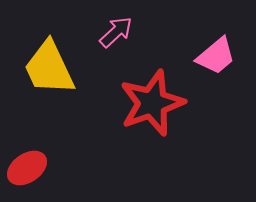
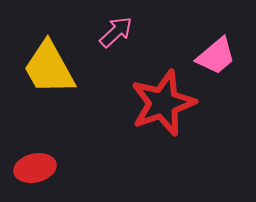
yellow trapezoid: rotated 4 degrees counterclockwise
red star: moved 11 px right
red ellipse: moved 8 px right; rotated 21 degrees clockwise
